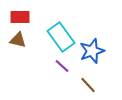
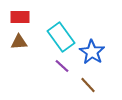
brown triangle: moved 1 px right, 2 px down; rotated 18 degrees counterclockwise
blue star: moved 1 px down; rotated 20 degrees counterclockwise
